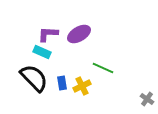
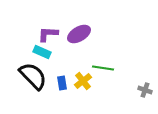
green line: rotated 15 degrees counterclockwise
black semicircle: moved 1 px left, 2 px up
yellow cross: moved 1 px right, 5 px up; rotated 12 degrees counterclockwise
gray cross: moved 2 px left, 9 px up; rotated 16 degrees counterclockwise
